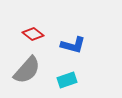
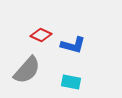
red diamond: moved 8 px right, 1 px down; rotated 15 degrees counterclockwise
cyan rectangle: moved 4 px right, 2 px down; rotated 30 degrees clockwise
